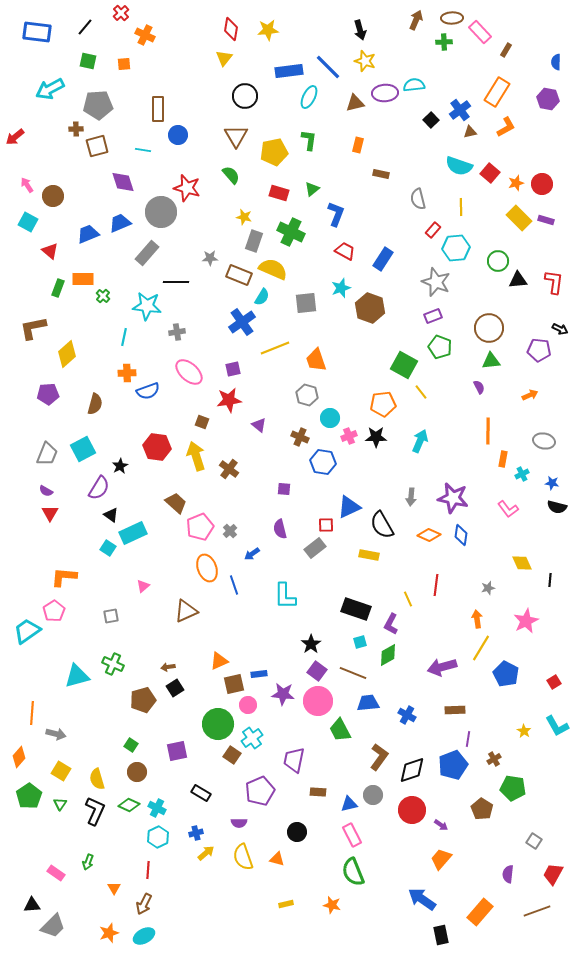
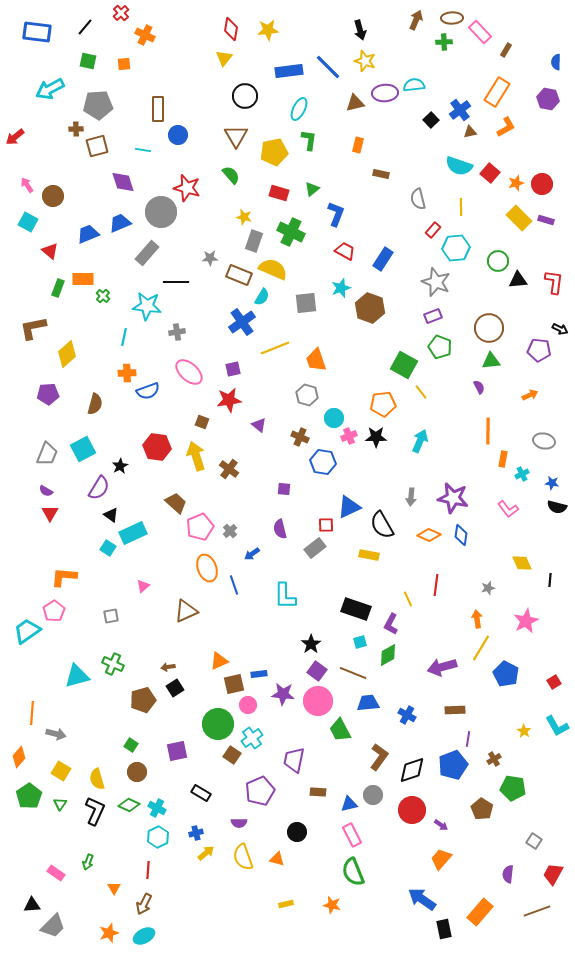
cyan ellipse at (309, 97): moved 10 px left, 12 px down
cyan circle at (330, 418): moved 4 px right
black rectangle at (441, 935): moved 3 px right, 6 px up
